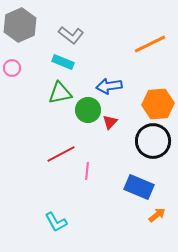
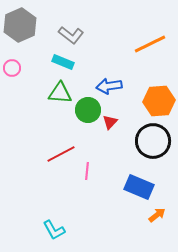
green triangle: rotated 15 degrees clockwise
orange hexagon: moved 1 px right, 3 px up
cyan L-shape: moved 2 px left, 8 px down
